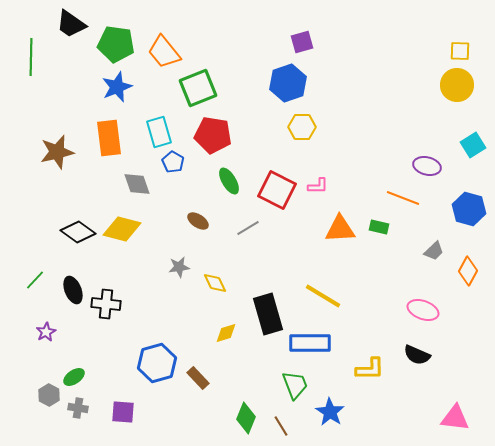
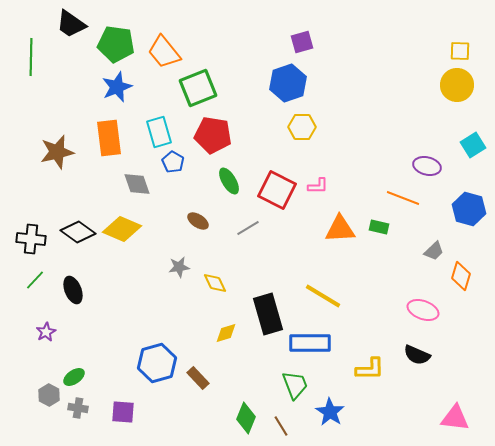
yellow diamond at (122, 229): rotated 9 degrees clockwise
orange diamond at (468, 271): moved 7 px left, 5 px down; rotated 12 degrees counterclockwise
black cross at (106, 304): moved 75 px left, 65 px up
